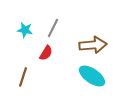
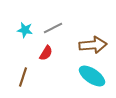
gray line: rotated 36 degrees clockwise
